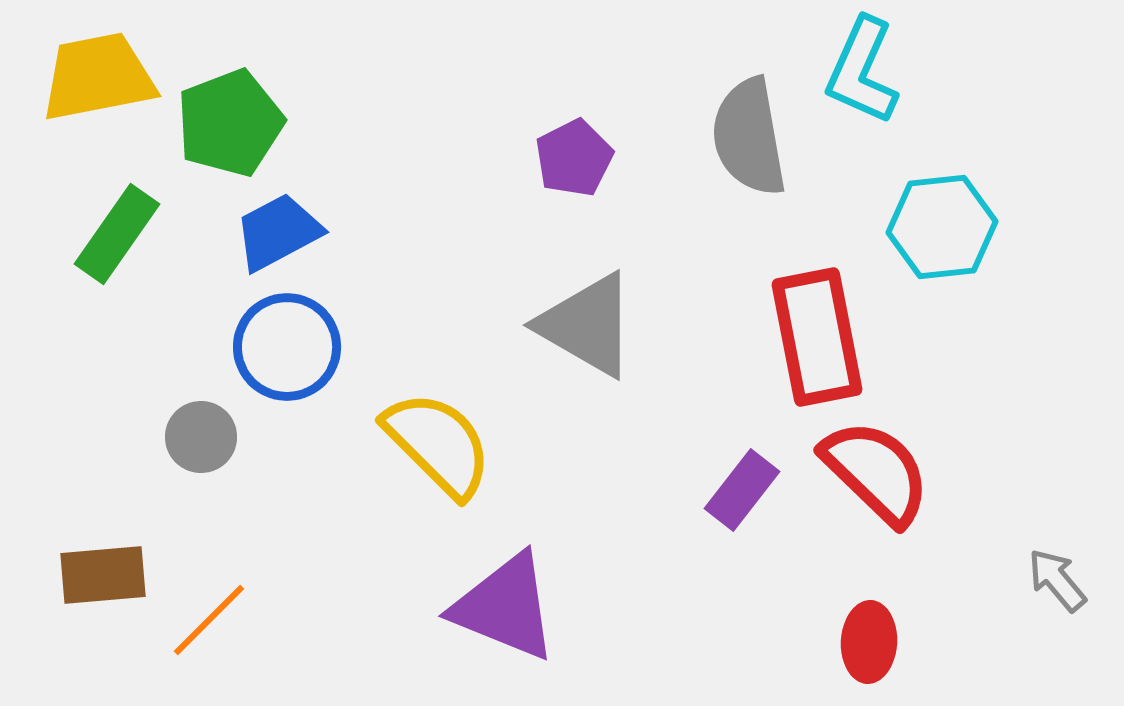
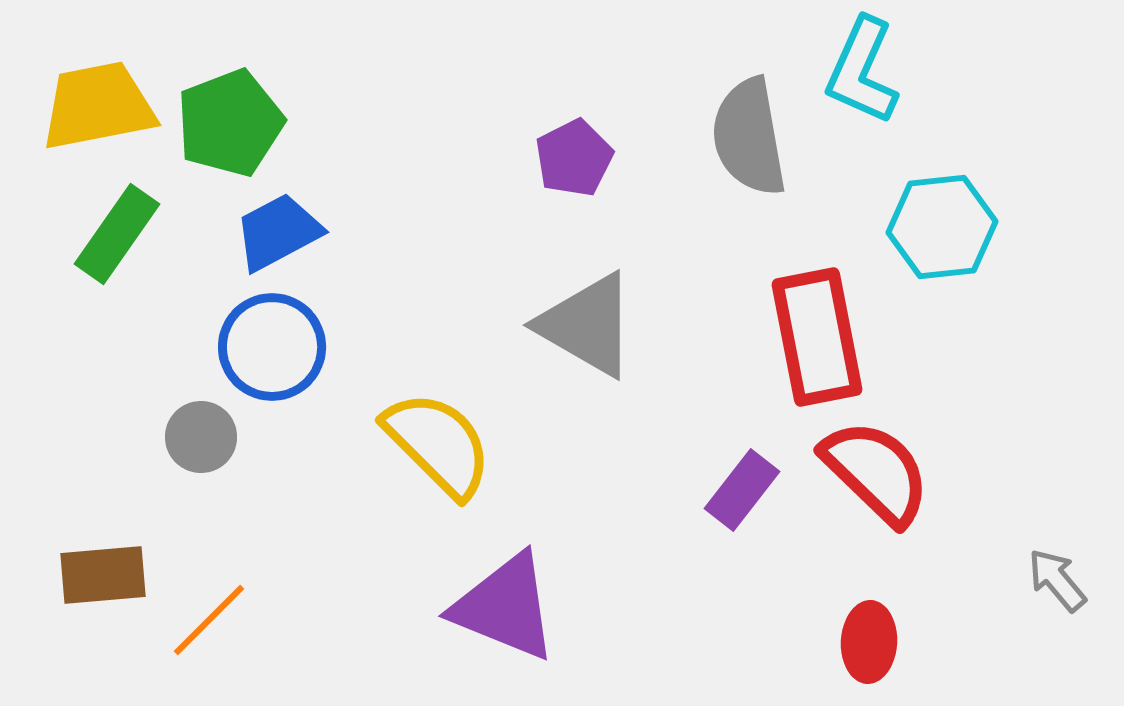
yellow trapezoid: moved 29 px down
blue circle: moved 15 px left
